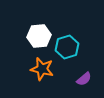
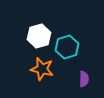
white hexagon: rotated 10 degrees counterclockwise
purple semicircle: rotated 49 degrees counterclockwise
